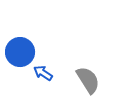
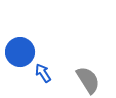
blue arrow: rotated 24 degrees clockwise
